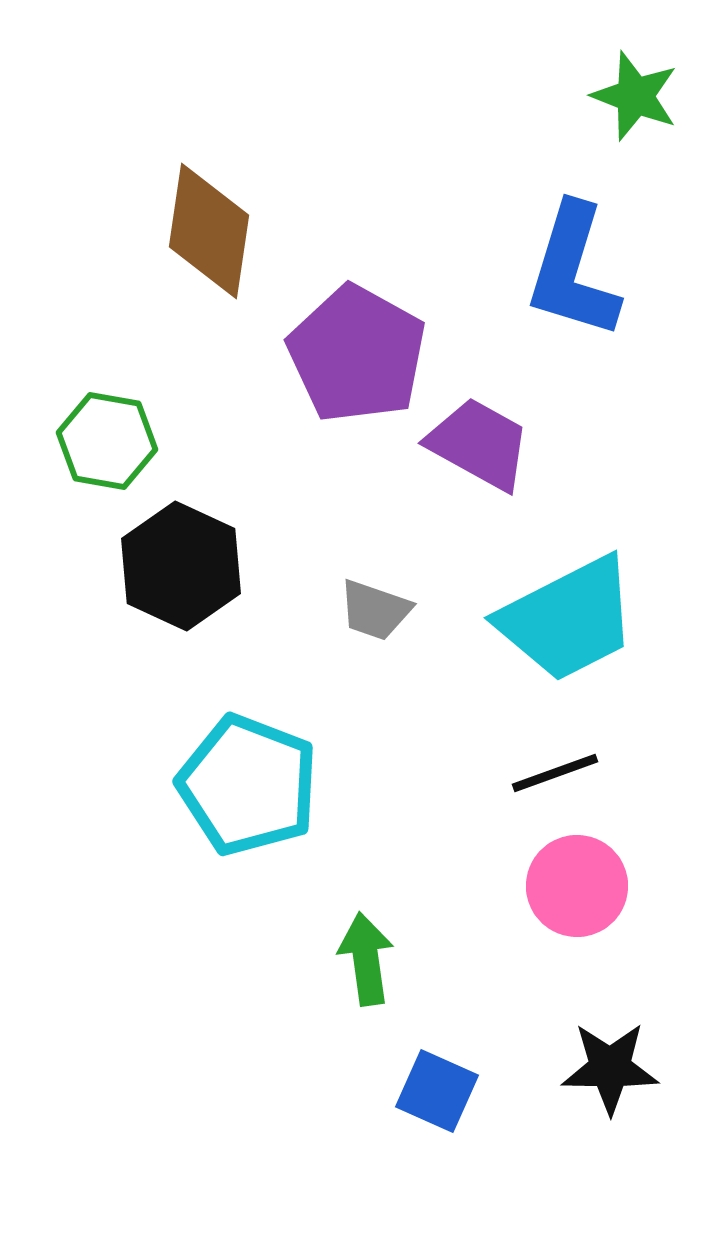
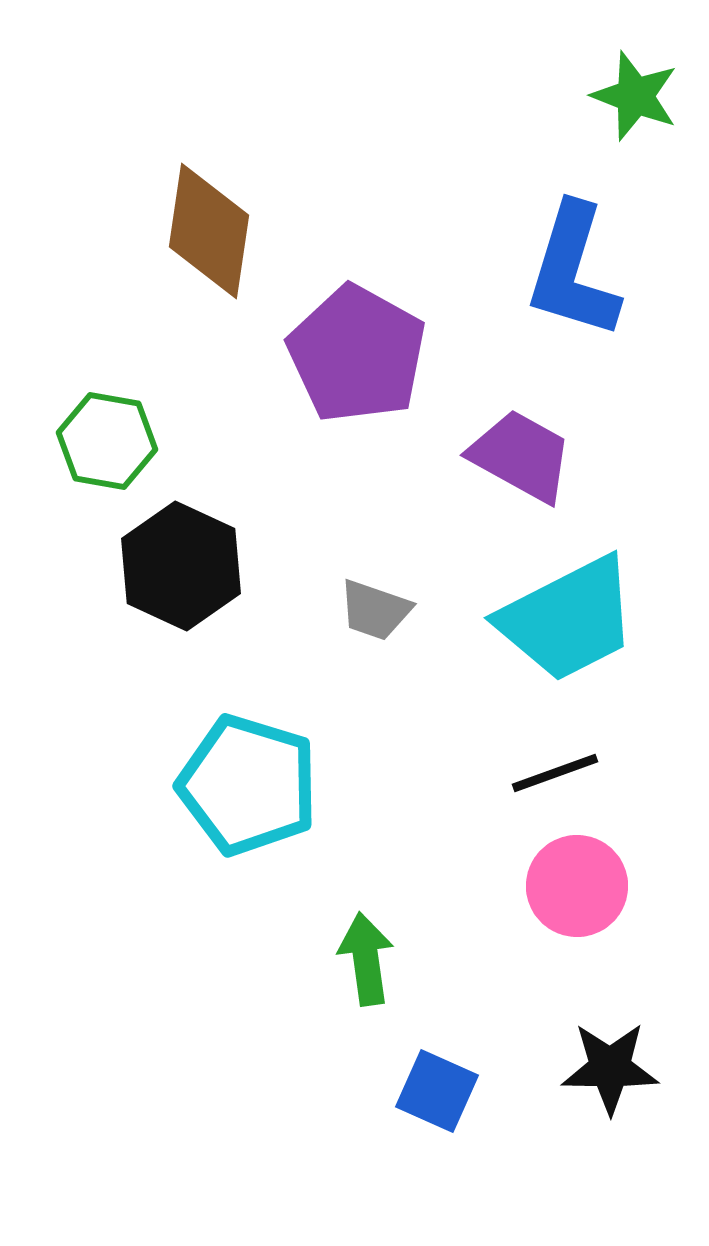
purple trapezoid: moved 42 px right, 12 px down
cyan pentagon: rotated 4 degrees counterclockwise
